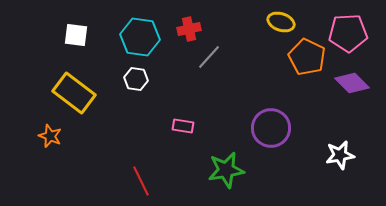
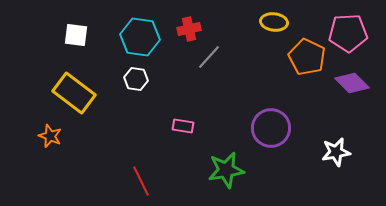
yellow ellipse: moved 7 px left; rotated 12 degrees counterclockwise
white star: moved 4 px left, 3 px up
